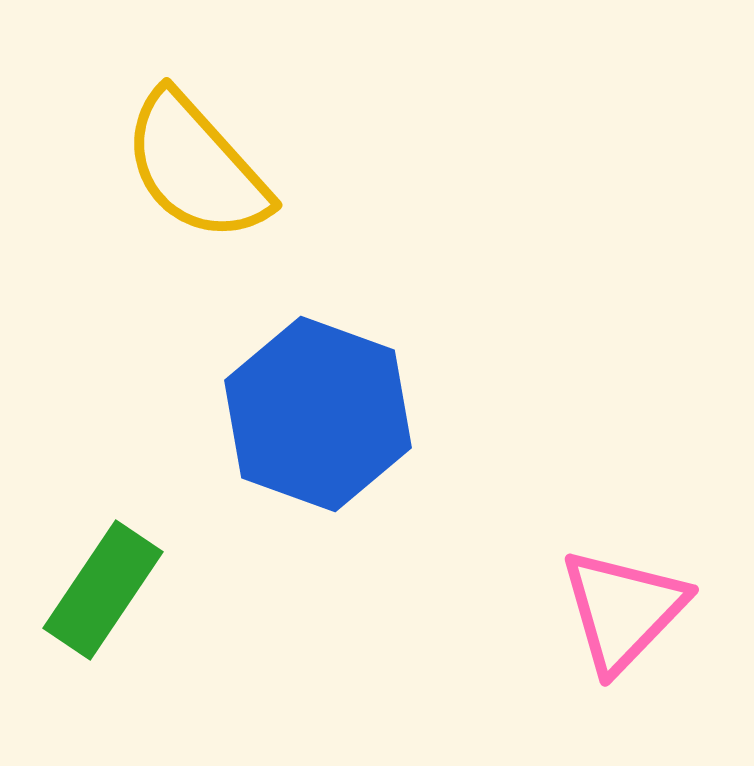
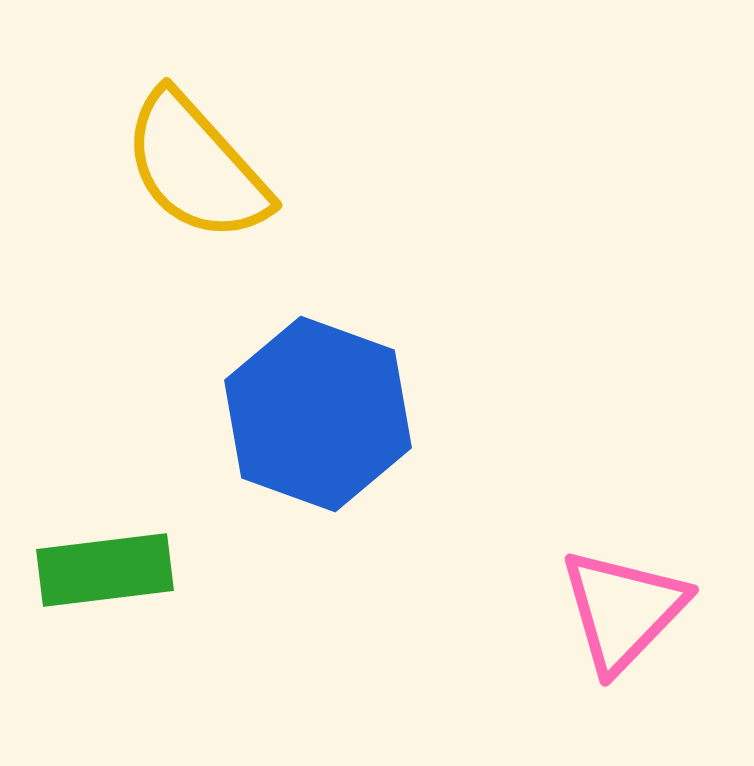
green rectangle: moved 2 px right, 20 px up; rotated 49 degrees clockwise
